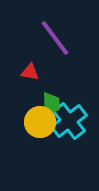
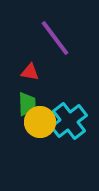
green trapezoid: moved 24 px left
